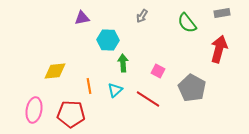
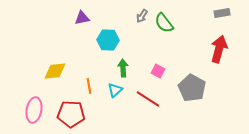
green semicircle: moved 23 px left
green arrow: moved 5 px down
